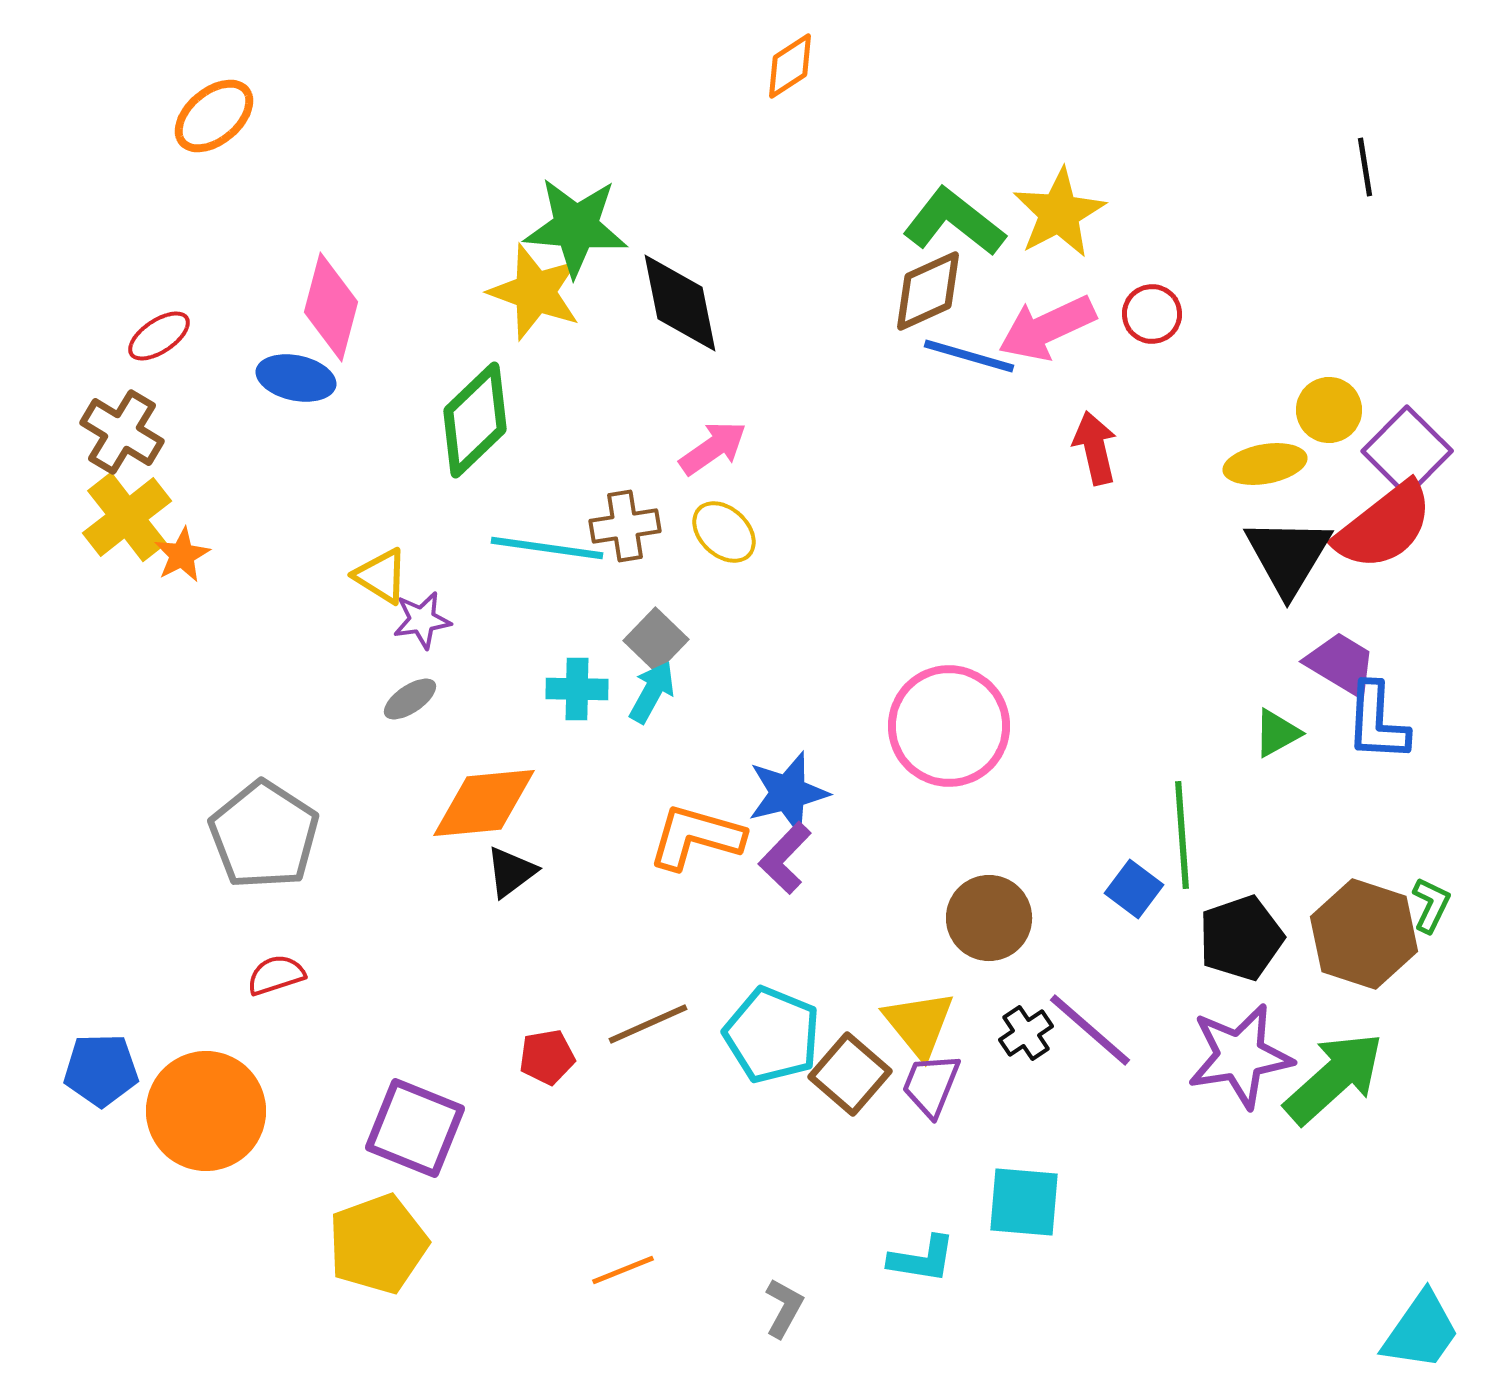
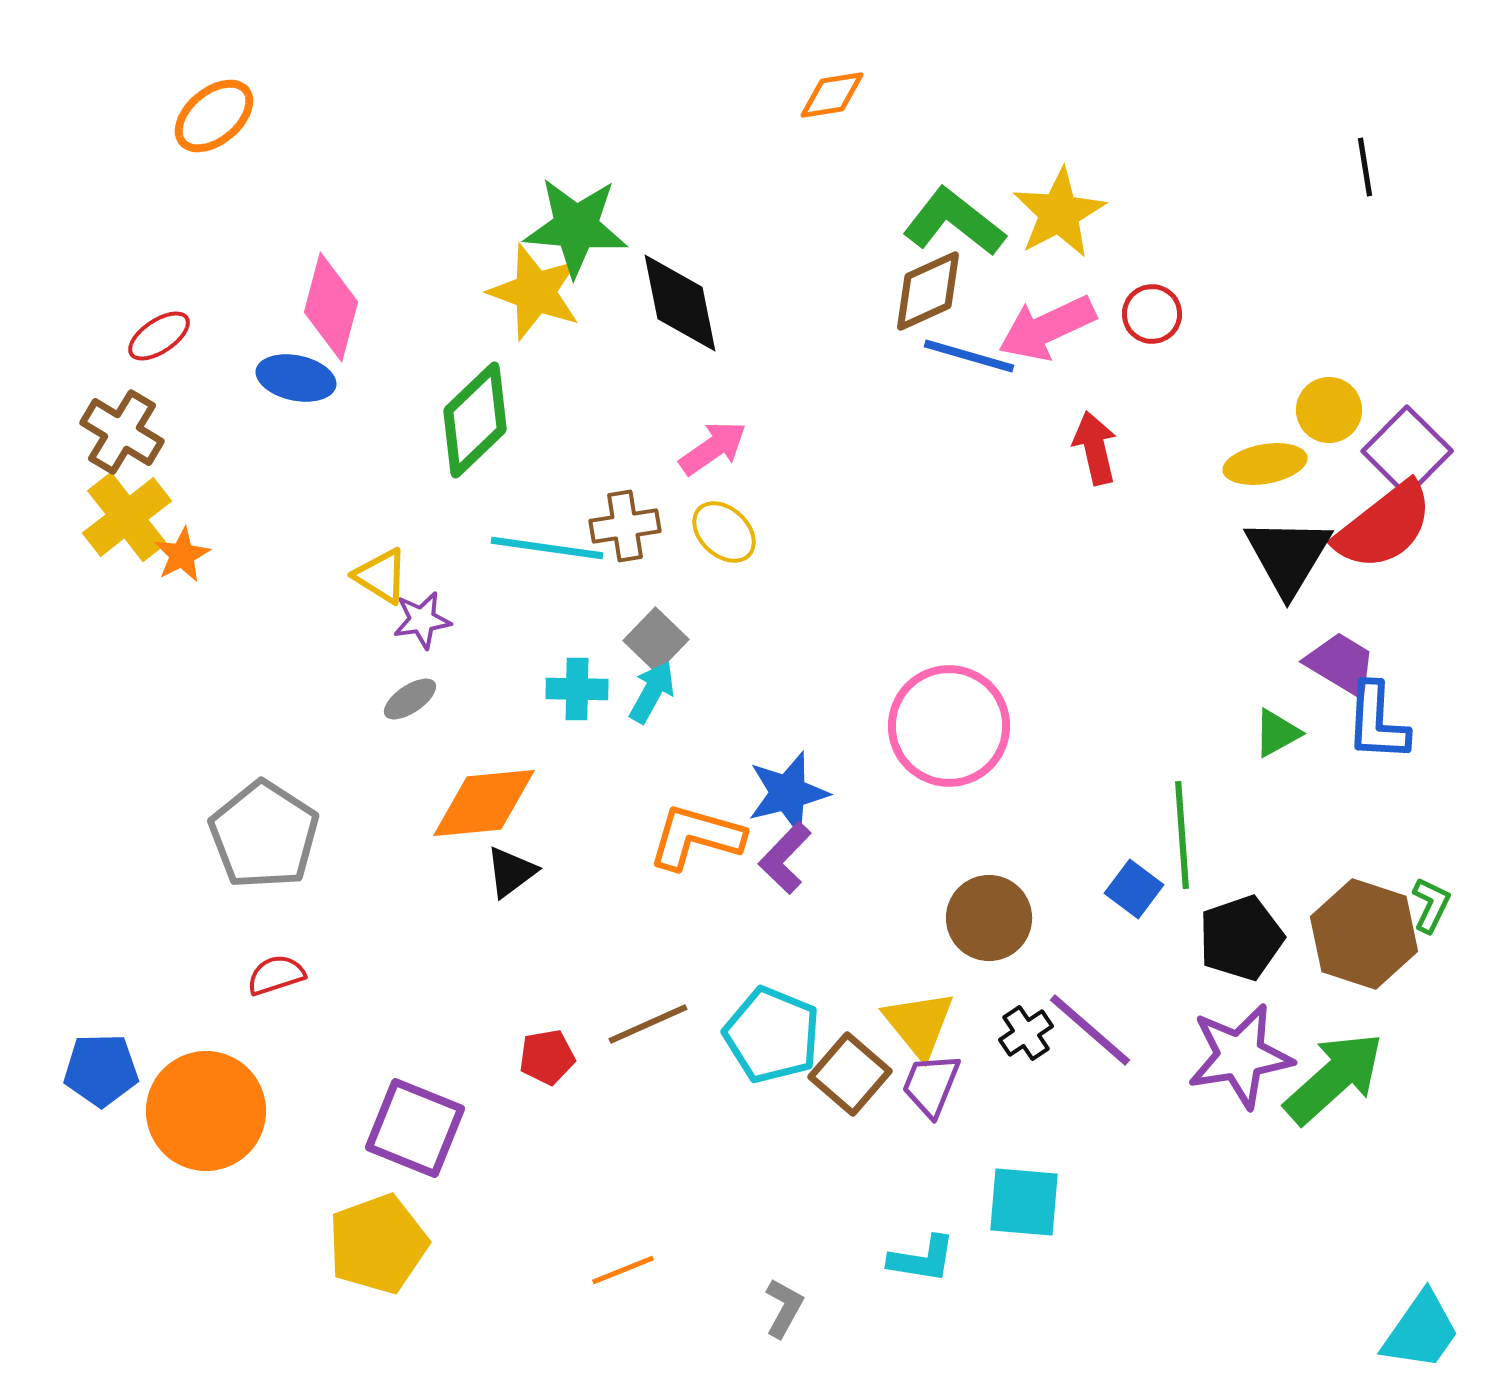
orange diamond at (790, 66): moved 42 px right, 29 px down; rotated 24 degrees clockwise
